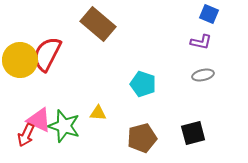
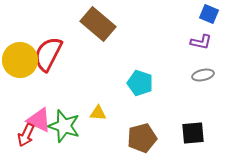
red semicircle: moved 1 px right
cyan pentagon: moved 3 px left, 1 px up
black square: rotated 10 degrees clockwise
